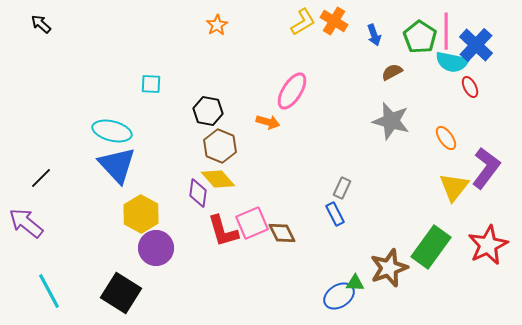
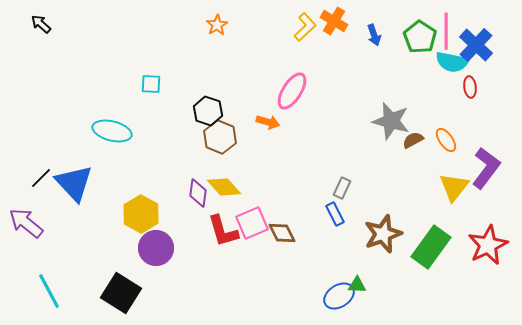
yellow L-shape: moved 2 px right, 5 px down; rotated 12 degrees counterclockwise
brown semicircle: moved 21 px right, 68 px down
red ellipse: rotated 20 degrees clockwise
black hexagon: rotated 8 degrees clockwise
orange ellipse: moved 2 px down
brown hexagon: moved 9 px up
blue triangle: moved 43 px left, 18 px down
yellow diamond: moved 6 px right, 8 px down
brown star: moved 6 px left, 34 px up
green triangle: moved 2 px right, 2 px down
